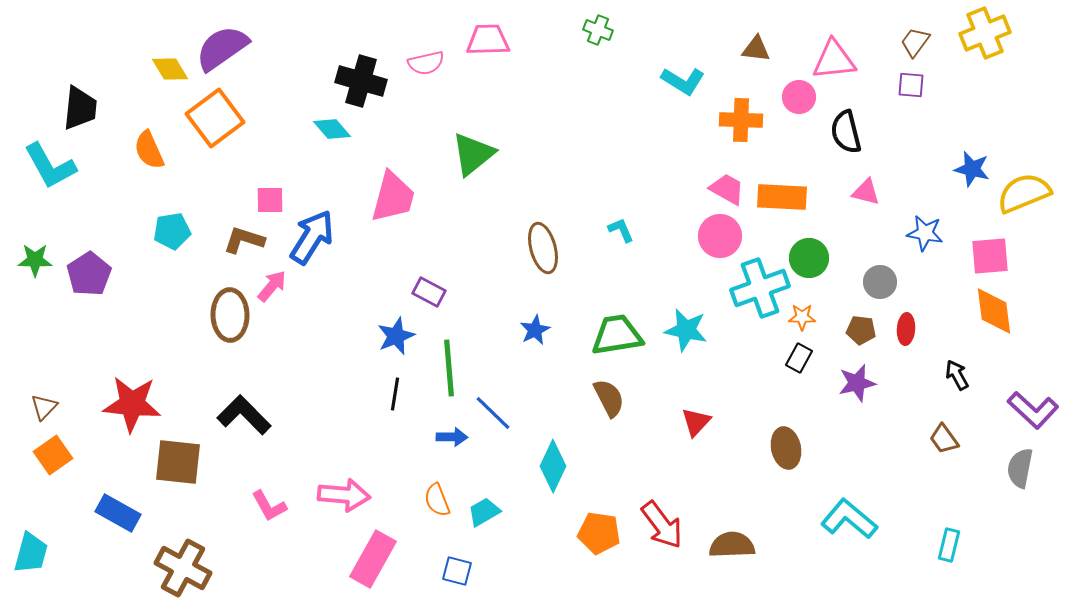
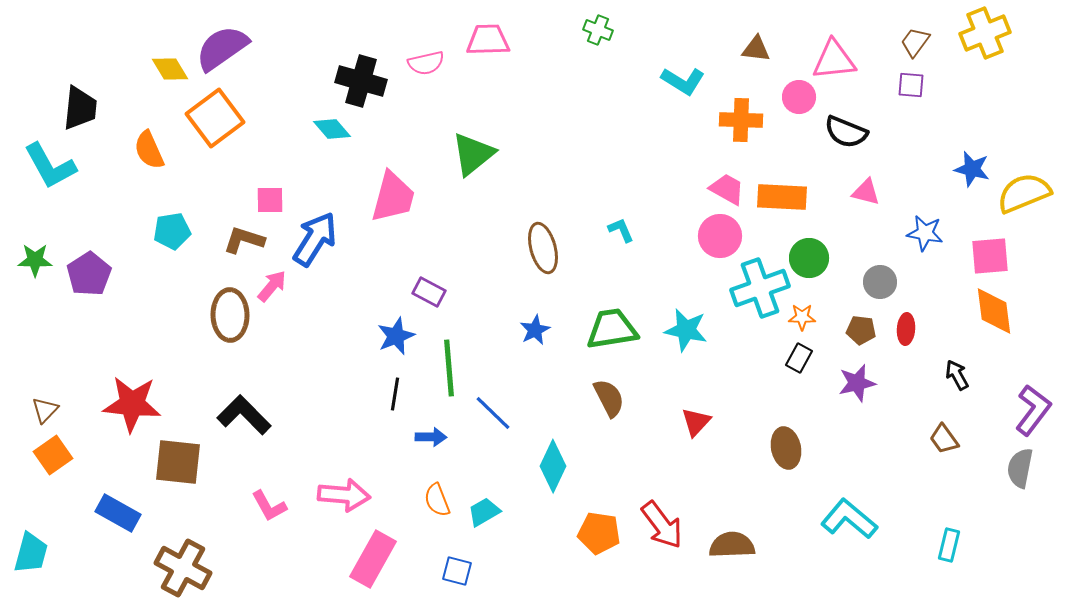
black semicircle at (846, 132): rotated 54 degrees counterclockwise
blue arrow at (312, 237): moved 3 px right, 2 px down
green trapezoid at (617, 335): moved 5 px left, 6 px up
brown triangle at (44, 407): moved 1 px right, 3 px down
purple L-shape at (1033, 410): rotated 96 degrees counterclockwise
blue arrow at (452, 437): moved 21 px left
